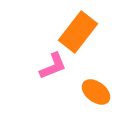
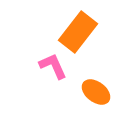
pink L-shape: rotated 92 degrees counterclockwise
